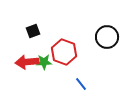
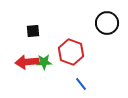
black square: rotated 16 degrees clockwise
black circle: moved 14 px up
red hexagon: moved 7 px right
